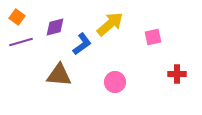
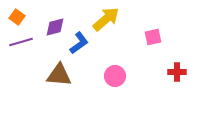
yellow arrow: moved 4 px left, 5 px up
blue L-shape: moved 3 px left, 1 px up
red cross: moved 2 px up
pink circle: moved 6 px up
